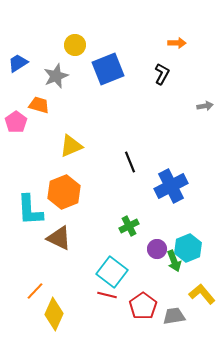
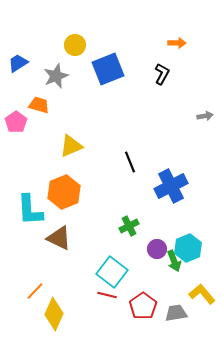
gray arrow: moved 10 px down
gray trapezoid: moved 2 px right, 3 px up
